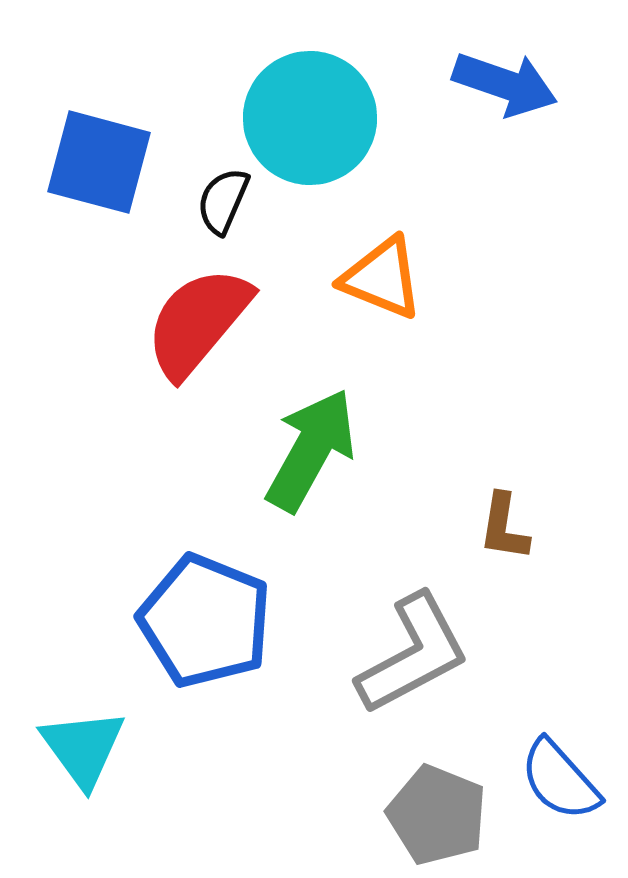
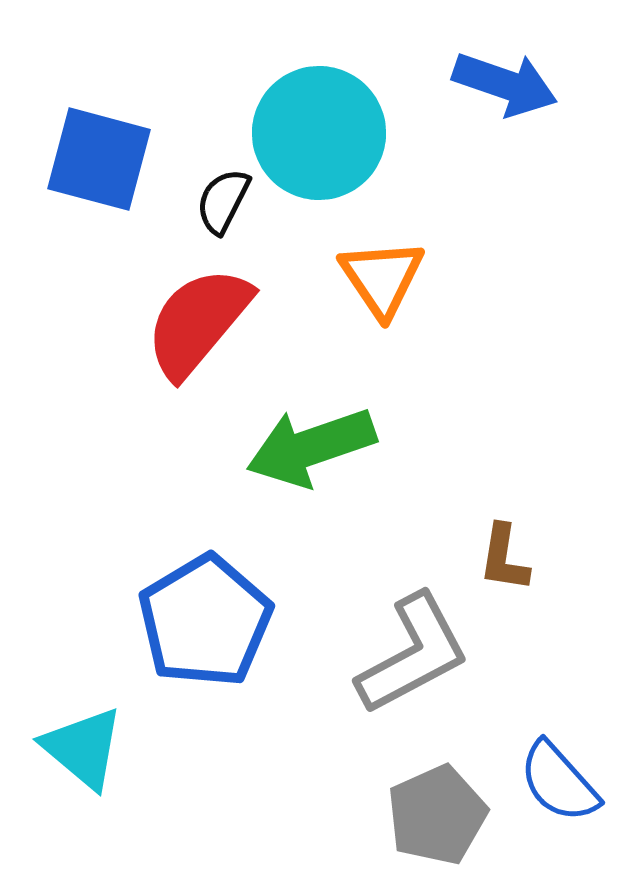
cyan circle: moved 9 px right, 15 px down
blue square: moved 3 px up
black semicircle: rotated 4 degrees clockwise
orange triangle: rotated 34 degrees clockwise
green arrow: moved 3 px up; rotated 138 degrees counterclockwise
brown L-shape: moved 31 px down
blue pentagon: rotated 19 degrees clockwise
cyan triangle: rotated 14 degrees counterclockwise
blue semicircle: moved 1 px left, 2 px down
gray pentagon: rotated 26 degrees clockwise
